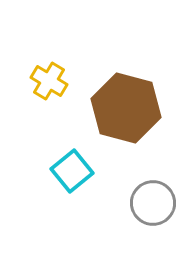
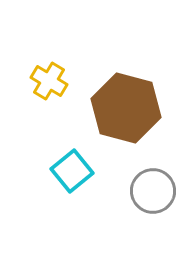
gray circle: moved 12 px up
